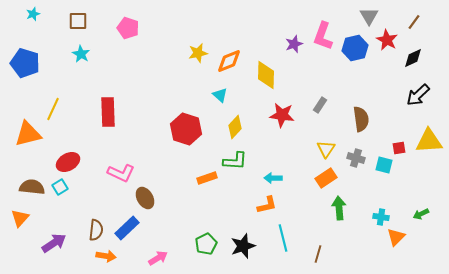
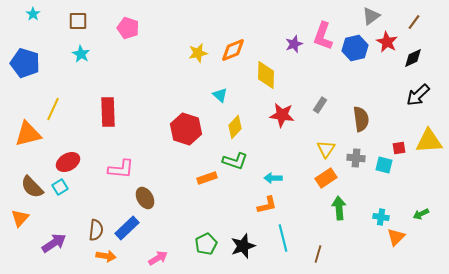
cyan star at (33, 14): rotated 16 degrees counterclockwise
gray triangle at (369, 16): moved 2 px right; rotated 24 degrees clockwise
red star at (387, 40): moved 2 px down
orange diamond at (229, 61): moved 4 px right, 11 px up
gray cross at (356, 158): rotated 12 degrees counterclockwise
green L-shape at (235, 161): rotated 15 degrees clockwise
pink L-shape at (121, 173): moved 4 px up; rotated 20 degrees counterclockwise
brown semicircle at (32, 187): rotated 140 degrees counterclockwise
